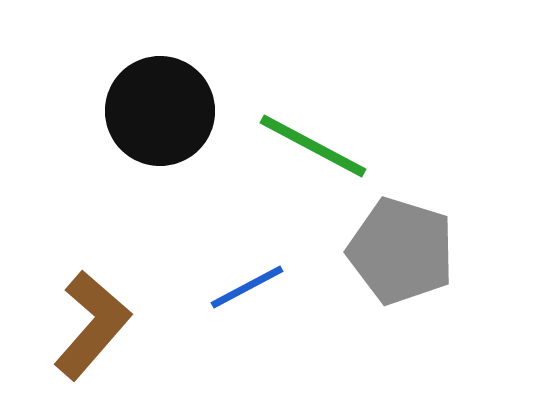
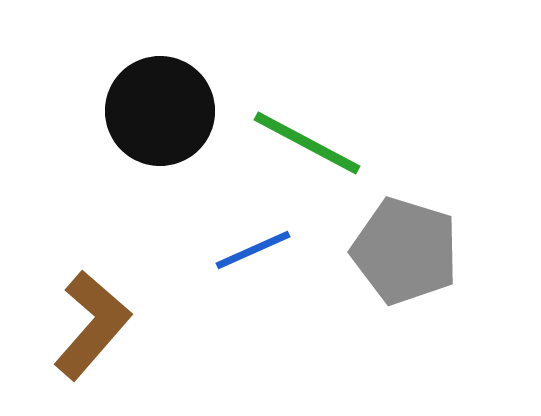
green line: moved 6 px left, 3 px up
gray pentagon: moved 4 px right
blue line: moved 6 px right, 37 px up; rotated 4 degrees clockwise
